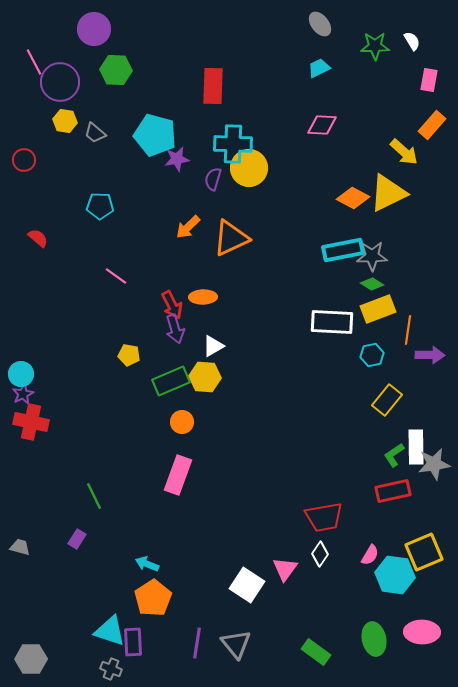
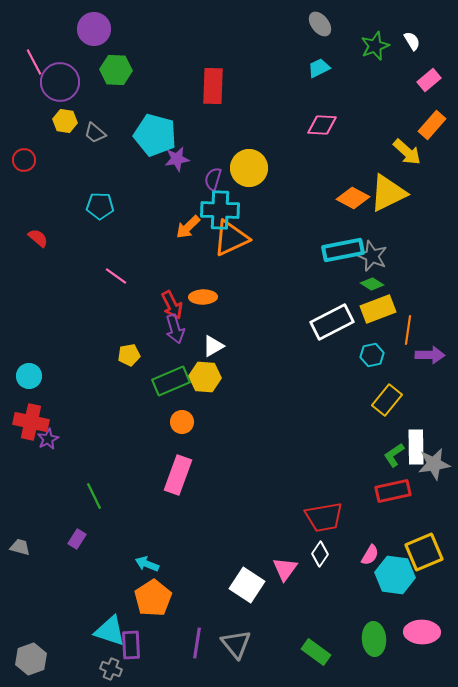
green star at (375, 46): rotated 20 degrees counterclockwise
pink rectangle at (429, 80): rotated 40 degrees clockwise
cyan cross at (233, 144): moved 13 px left, 66 px down
yellow arrow at (404, 152): moved 3 px right
gray star at (372, 256): rotated 24 degrees clockwise
white rectangle at (332, 322): rotated 30 degrees counterclockwise
yellow pentagon at (129, 355): rotated 20 degrees counterclockwise
cyan circle at (21, 374): moved 8 px right, 2 px down
purple star at (23, 394): moved 25 px right, 45 px down
green ellipse at (374, 639): rotated 8 degrees clockwise
purple rectangle at (133, 642): moved 2 px left, 3 px down
gray hexagon at (31, 659): rotated 20 degrees counterclockwise
